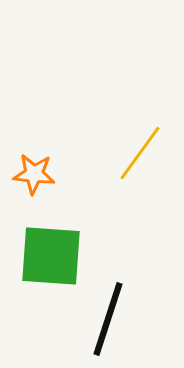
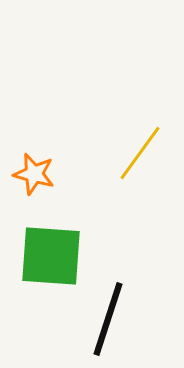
orange star: rotated 9 degrees clockwise
